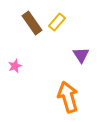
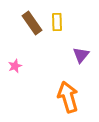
yellow rectangle: rotated 42 degrees counterclockwise
purple triangle: rotated 12 degrees clockwise
